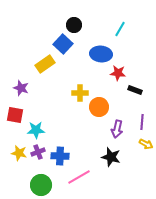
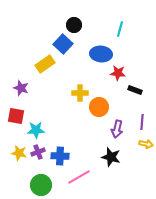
cyan line: rotated 14 degrees counterclockwise
red square: moved 1 px right, 1 px down
yellow arrow: rotated 16 degrees counterclockwise
